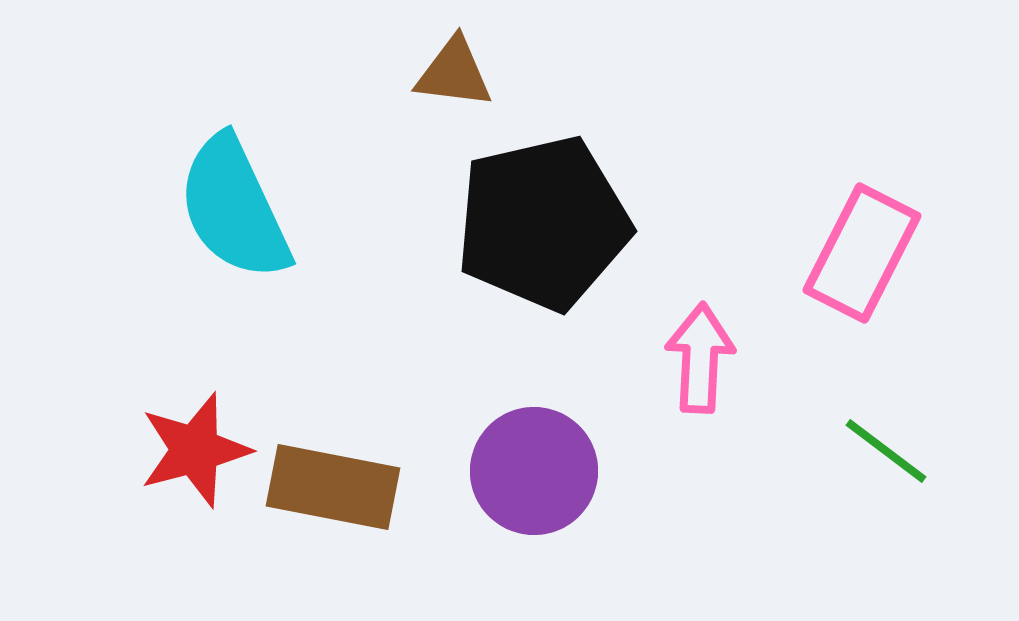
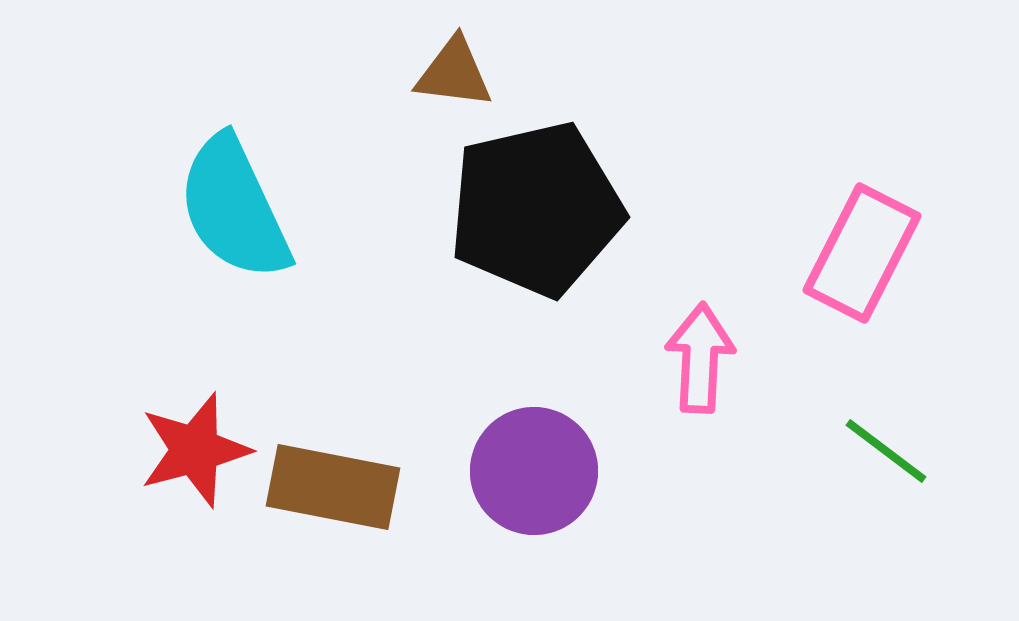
black pentagon: moved 7 px left, 14 px up
